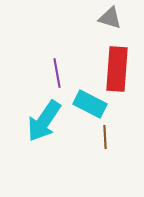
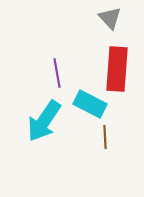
gray triangle: rotated 30 degrees clockwise
